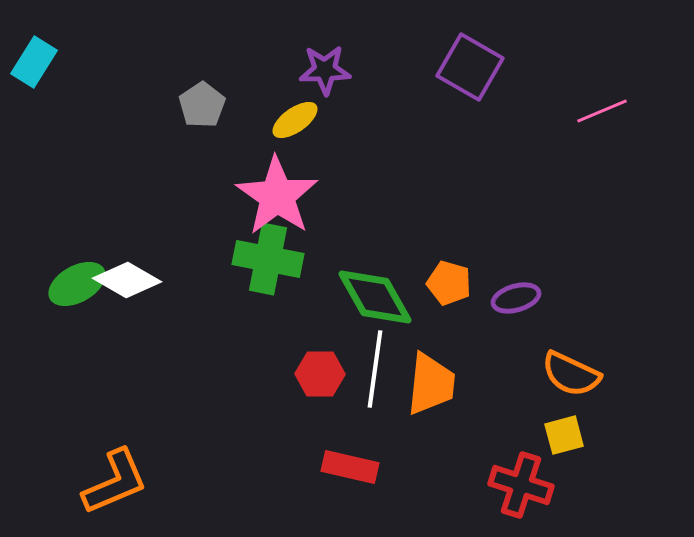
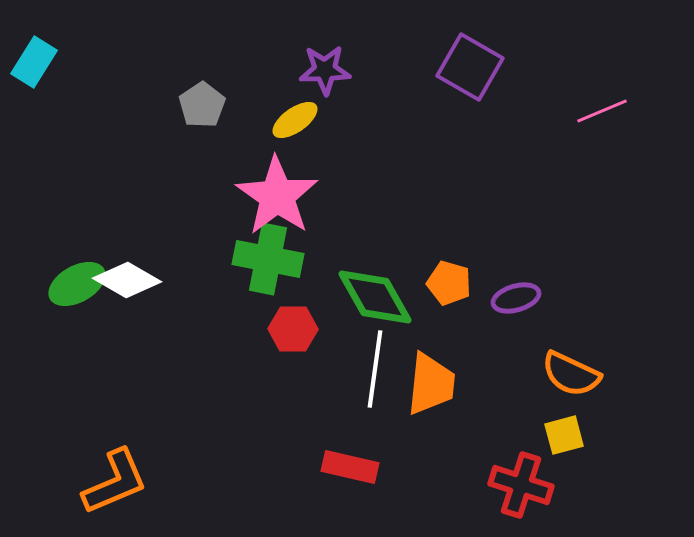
red hexagon: moved 27 px left, 45 px up
